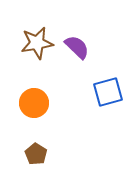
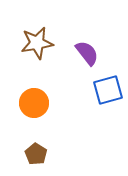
purple semicircle: moved 10 px right, 6 px down; rotated 8 degrees clockwise
blue square: moved 2 px up
